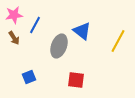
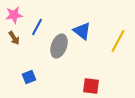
blue line: moved 2 px right, 2 px down
red square: moved 15 px right, 6 px down
